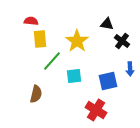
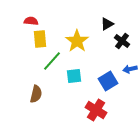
black triangle: rotated 40 degrees counterclockwise
blue arrow: rotated 80 degrees clockwise
blue square: rotated 18 degrees counterclockwise
